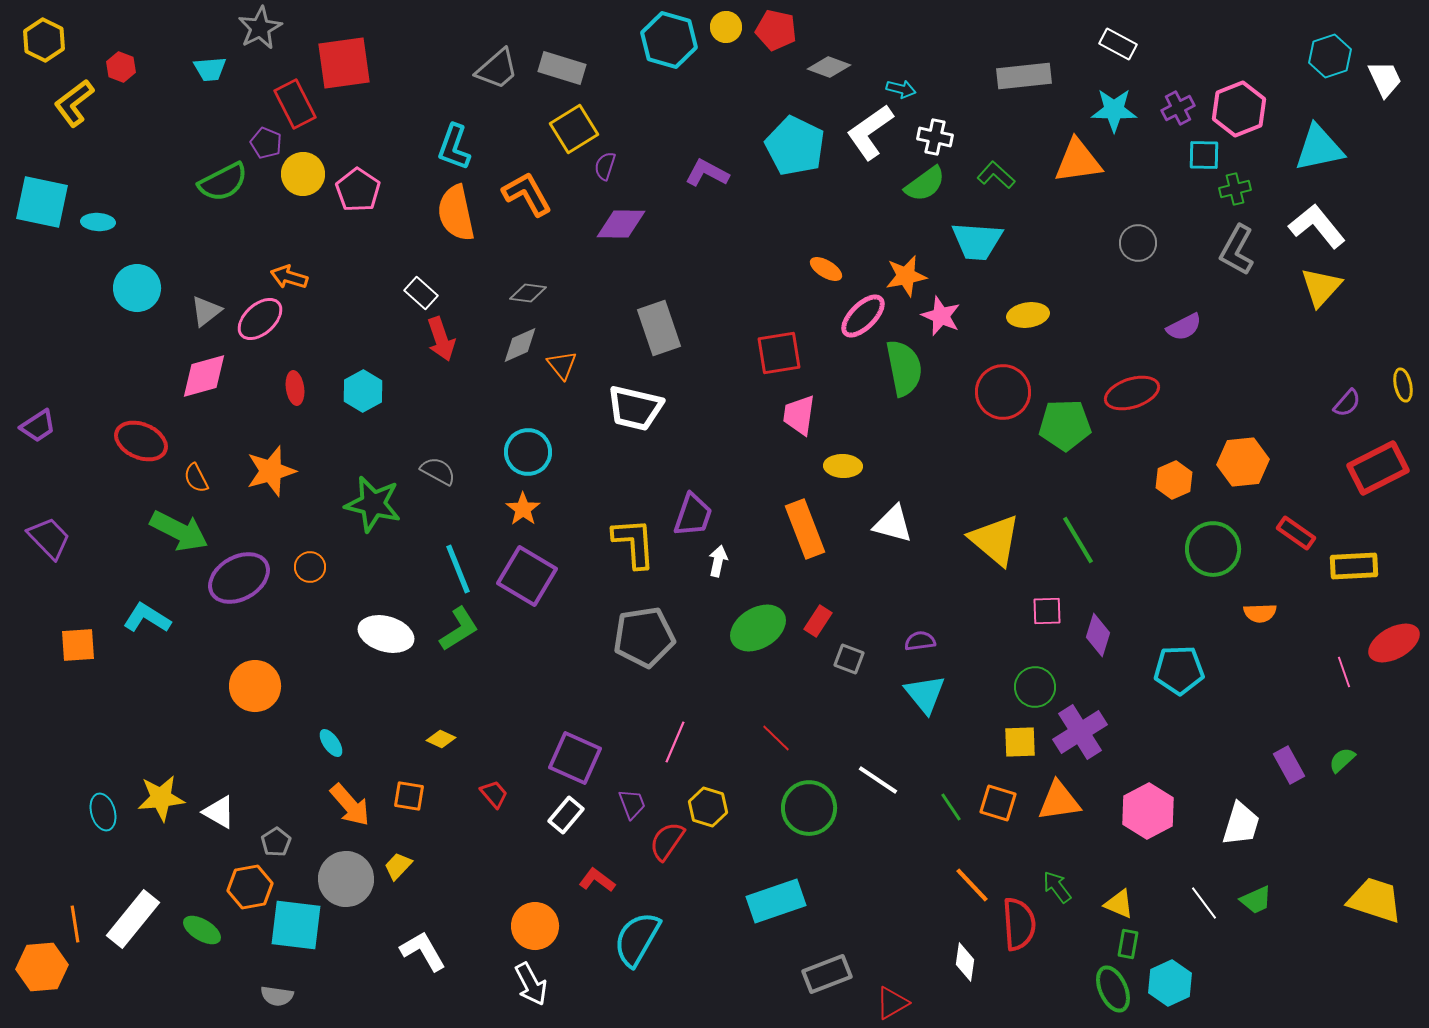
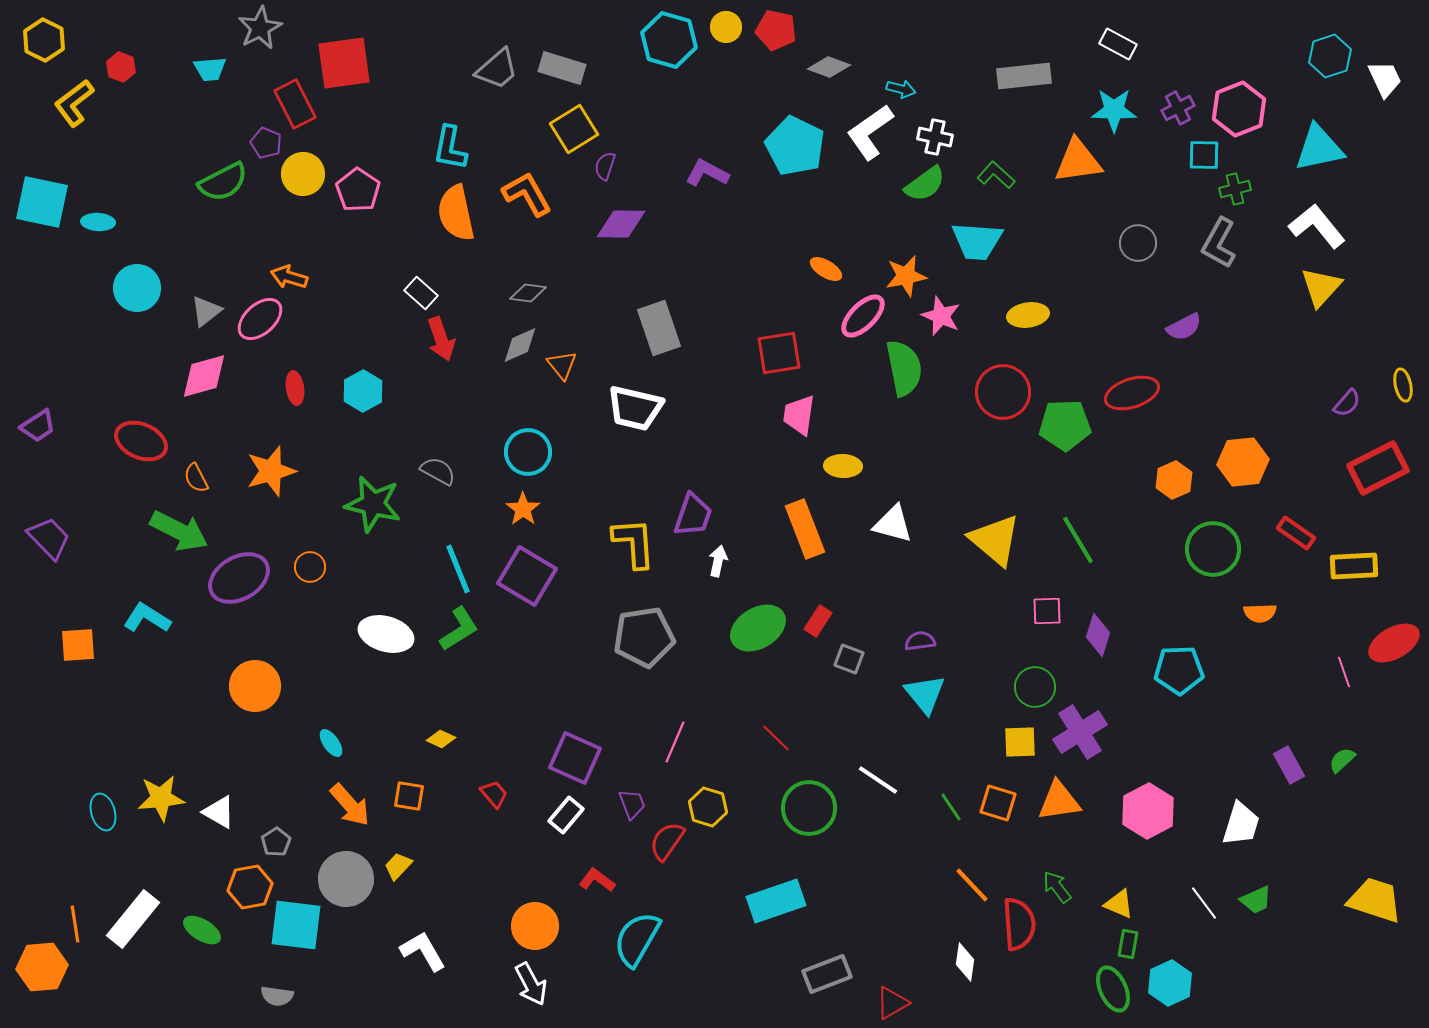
cyan L-shape at (454, 147): moved 4 px left, 1 px down; rotated 9 degrees counterclockwise
gray L-shape at (1237, 250): moved 18 px left, 7 px up
